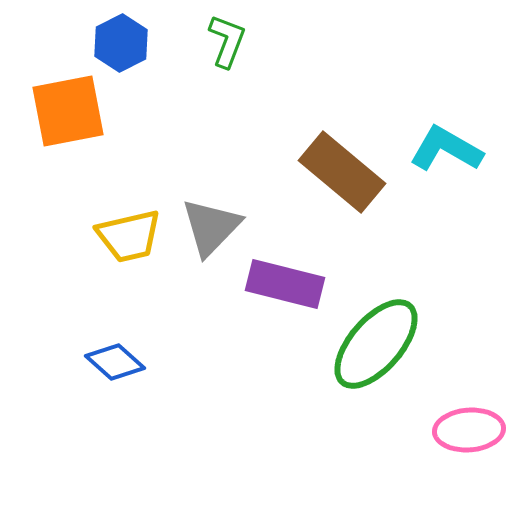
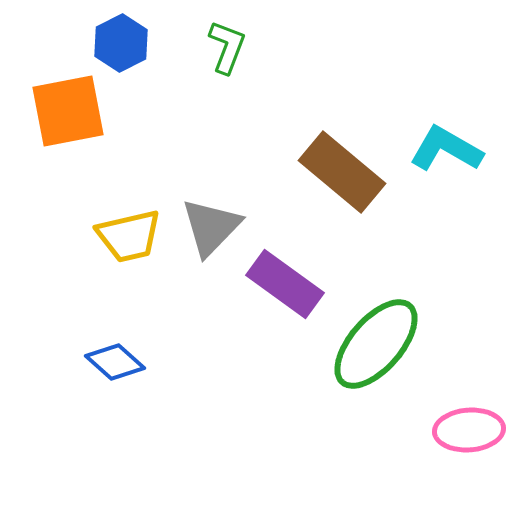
green L-shape: moved 6 px down
purple rectangle: rotated 22 degrees clockwise
